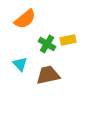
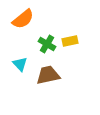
orange semicircle: moved 2 px left
yellow rectangle: moved 2 px right, 1 px down
